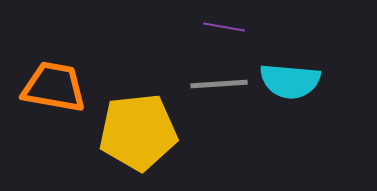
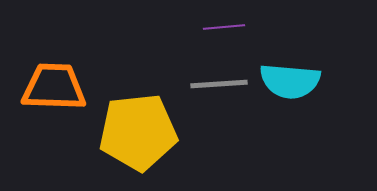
purple line: rotated 15 degrees counterclockwise
orange trapezoid: rotated 8 degrees counterclockwise
